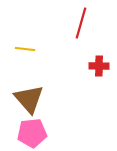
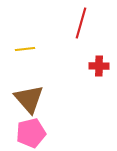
yellow line: rotated 12 degrees counterclockwise
pink pentagon: moved 1 px left; rotated 8 degrees counterclockwise
